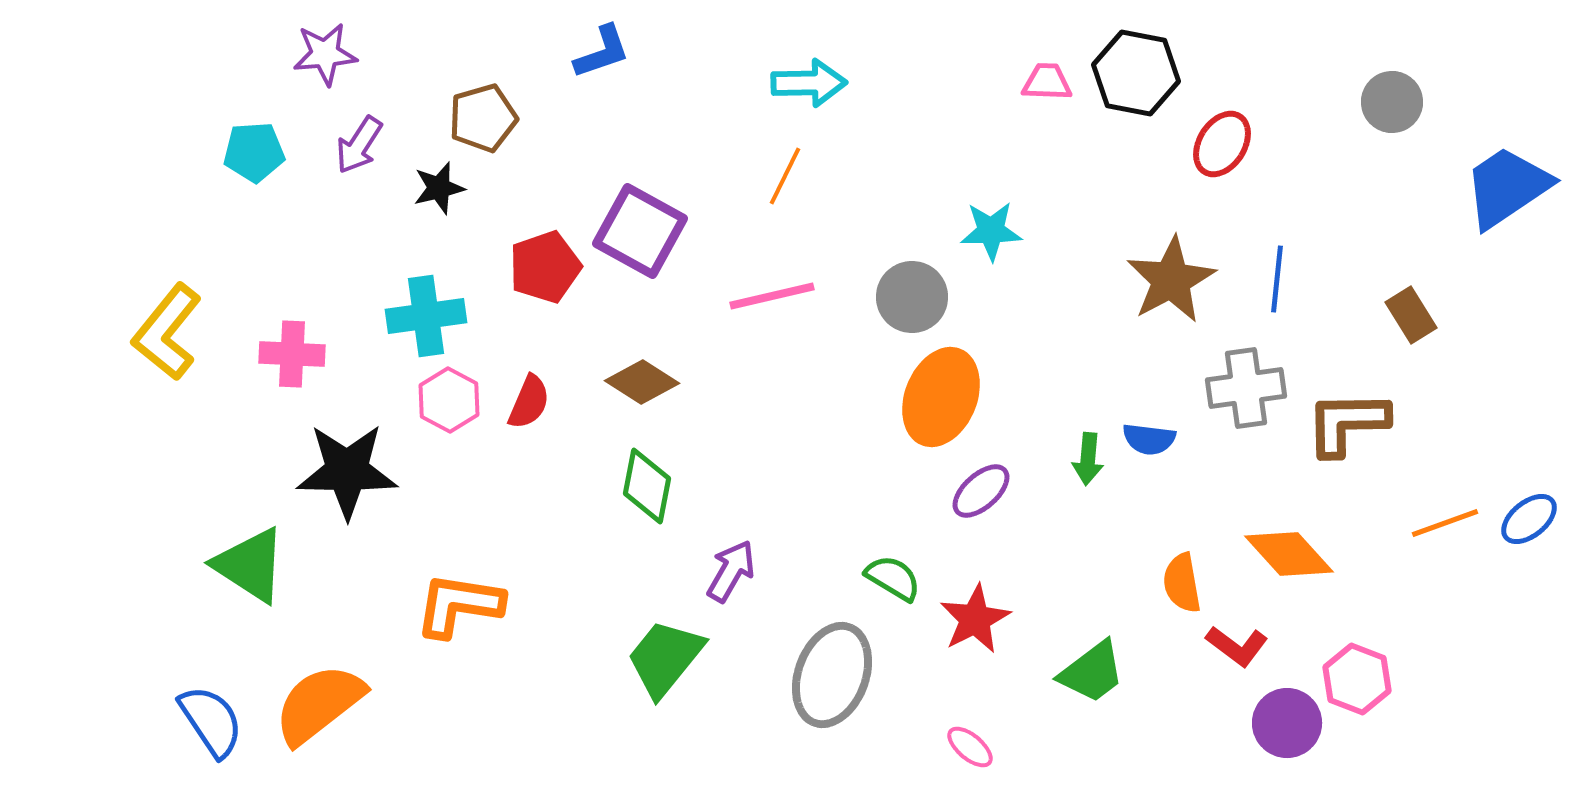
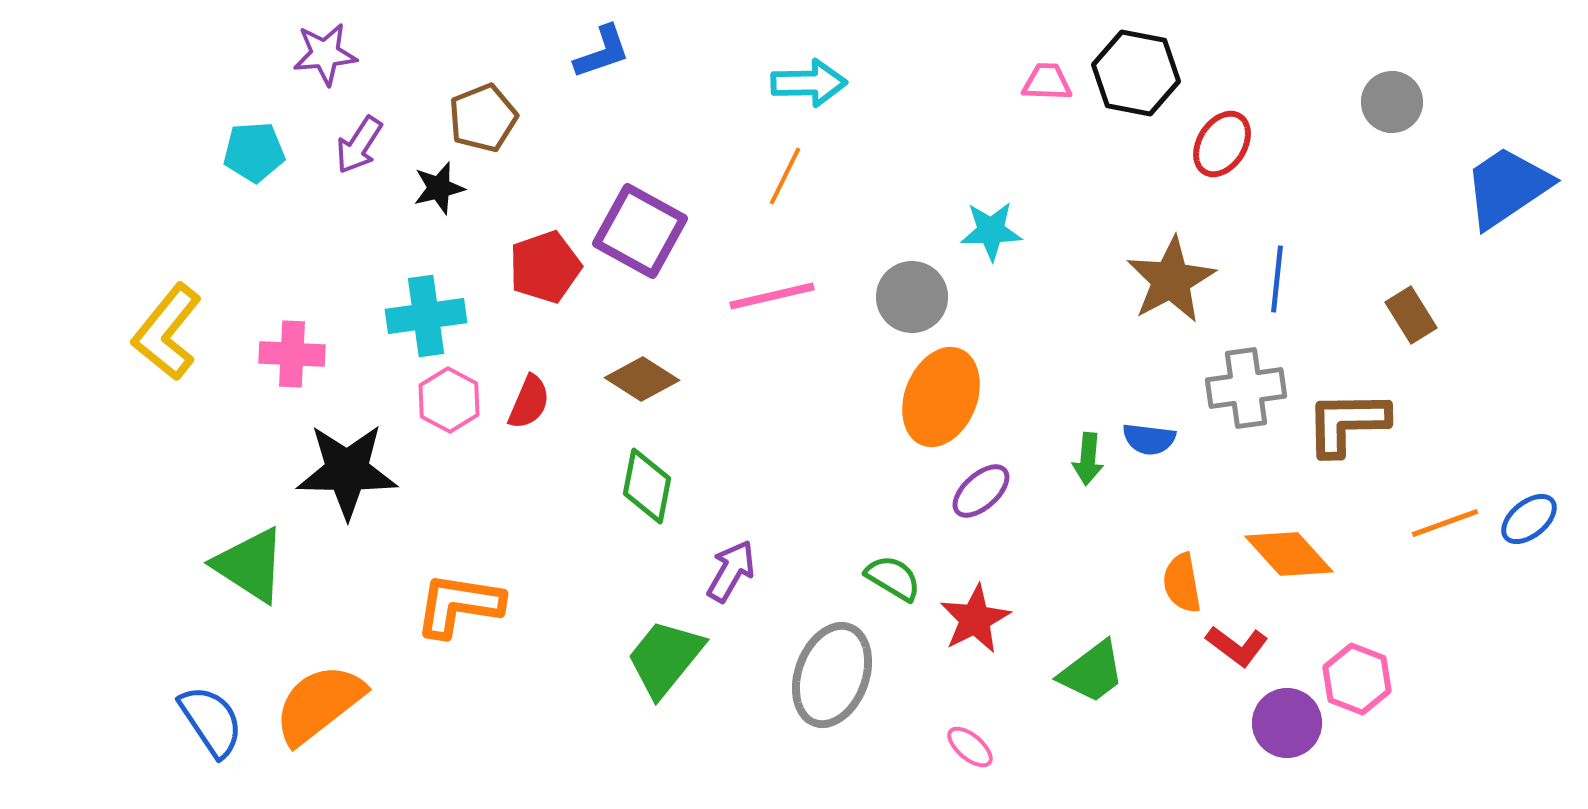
brown pentagon at (483, 118): rotated 6 degrees counterclockwise
brown diamond at (642, 382): moved 3 px up
